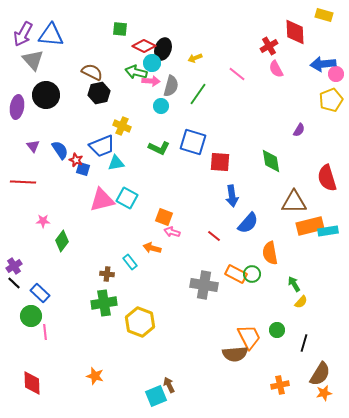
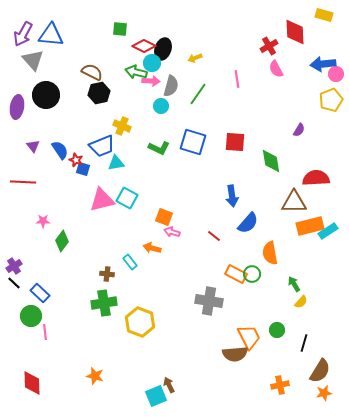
pink line at (237, 74): moved 5 px down; rotated 42 degrees clockwise
red square at (220, 162): moved 15 px right, 20 px up
red semicircle at (327, 178): moved 11 px left; rotated 104 degrees clockwise
cyan rectangle at (328, 231): rotated 24 degrees counterclockwise
gray cross at (204, 285): moved 5 px right, 16 px down
brown semicircle at (320, 374): moved 3 px up
